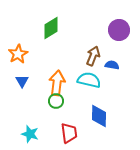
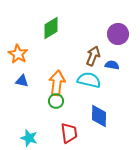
purple circle: moved 1 px left, 4 px down
orange star: rotated 12 degrees counterclockwise
blue triangle: rotated 48 degrees counterclockwise
cyan star: moved 1 px left, 4 px down
